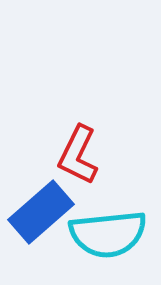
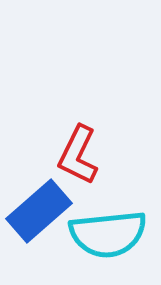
blue rectangle: moved 2 px left, 1 px up
